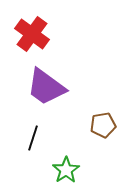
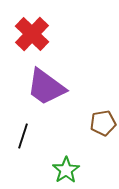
red cross: rotated 8 degrees clockwise
brown pentagon: moved 2 px up
black line: moved 10 px left, 2 px up
